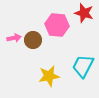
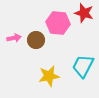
pink hexagon: moved 1 px right, 2 px up
brown circle: moved 3 px right
